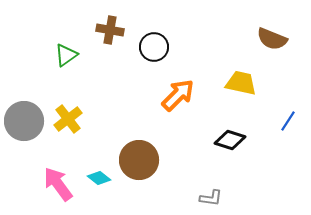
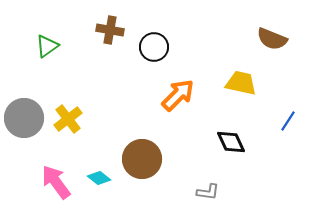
green triangle: moved 19 px left, 9 px up
gray circle: moved 3 px up
black diamond: moved 1 px right, 2 px down; rotated 48 degrees clockwise
brown circle: moved 3 px right, 1 px up
pink arrow: moved 2 px left, 2 px up
gray L-shape: moved 3 px left, 6 px up
